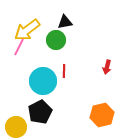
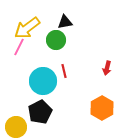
yellow arrow: moved 2 px up
red arrow: moved 1 px down
red line: rotated 16 degrees counterclockwise
orange hexagon: moved 7 px up; rotated 15 degrees counterclockwise
